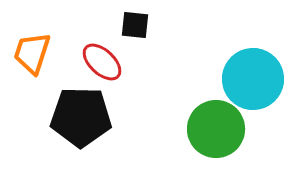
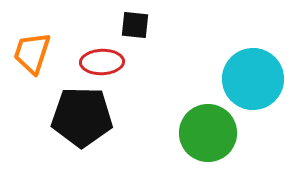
red ellipse: rotated 45 degrees counterclockwise
black pentagon: moved 1 px right
green circle: moved 8 px left, 4 px down
